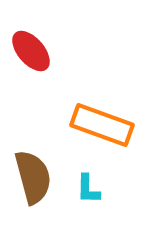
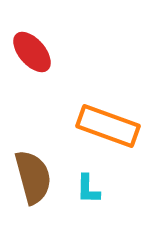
red ellipse: moved 1 px right, 1 px down
orange rectangle: moved 6 px right, 1 px down
